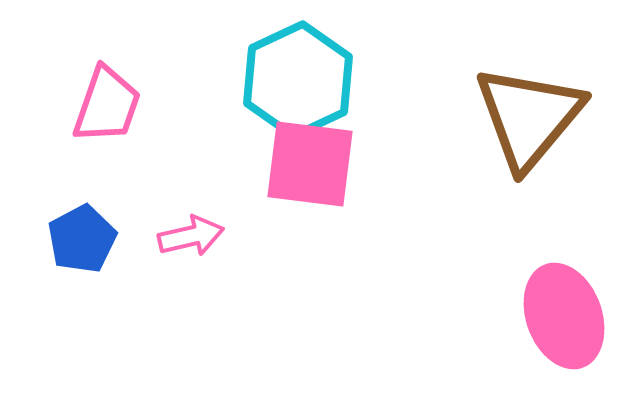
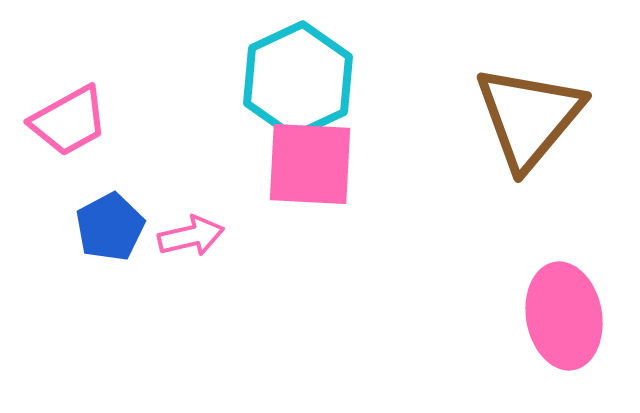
pink trapezoid: moved 38 px left, 16 px down; rotated 42 degrees clockwise
pink square: rotated 4 degrees counterclockwise
blue pentagon: moved 28 px right, 12 px up
pink ellipse: rotated 10 degrees clockwise
